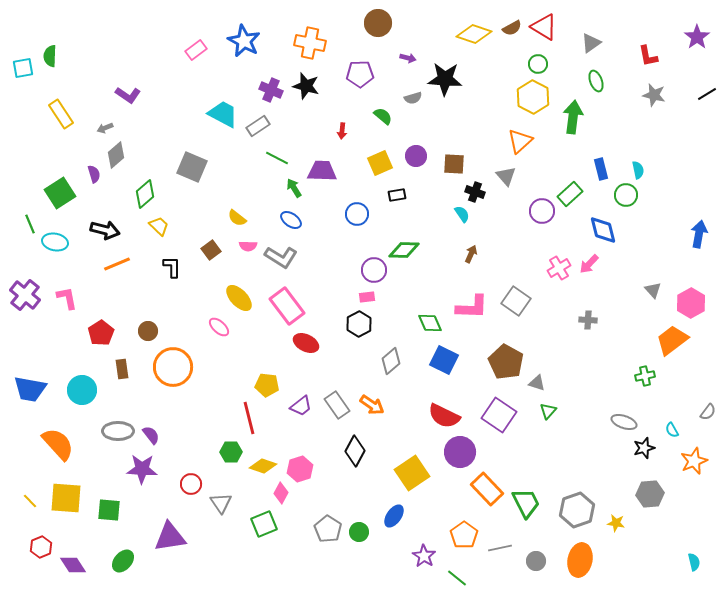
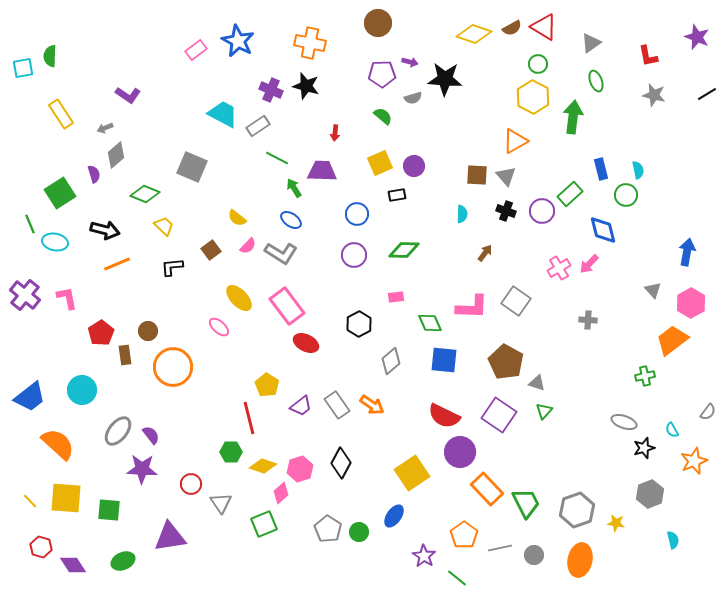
purple star at (697, 37): rotated 15 degrees counterclockwise
blue star at (244, 41): moved 6 px left
purple arrow at (408, 58): moved 2 px right, 4 px down
purple pentagon at (360, 74): moved 22 px right
red arrow at (342, 131): moved 7 px left, 2 px down
orange triangle at (520, 141): moved 5 px left; rotated 12 degrees clockwise
purple circle at (416, 156): moved 2 px left, 10 px down
brown square at (454, 164): moved 23 px right, 11 px down
black cross at (475, 192): moved 31 px right, 19 px down
green diamond at (145, 194): rotated 64 degrees clockwise
cyan semicircle at (462, 214): rotated 36 degrees clockwise
yellow trapezoid at (159, 226): moved 5 px right
blue arrow at (699, 234): moved 12 px left, 18 px down
pink semicircle at (248, 246): rotated 48 degrees counterclockwise
brown arrow at (471, 254): moved 14 px right, 1 px up; rotated 12 degrees clockwise
gray L-shape at (281, 257): moved 4 px up
black L-shape at (172, 267): rotated 95 degrees counterclockwise
purple circle at (374, 270): moved 20 px left, 15 px up
pink rectangle at (367, 297): moved 29 px right
blue square at (444, 360): rotated 20 degrees counterclockwise
brown rectangle at (122, 369): moved 3 px right, 14 px up
yellow pentagon at (267, 385): rotated 25 degrees clockwise
blue trapezoid at (30, 389): moved 8 px down; rotated 48 degrees counterclockwise
green triangle at (548, 411): moved 4 px left
gray ellipse at (118, 431): rotated 52 degrees counterclockwise
orange semicircle at (58, 444): rotated 6 degrees counterclockwise
black diamond at (355, 451): moved 14 px left, 12 px down
pink diamond at (281, 493): rotated 20 degrees clockwise
gray hexagon at (650, 494): rotated 16 degrees counterclockwise
red hexagon at (41, 547): rotated 20 degrees counterclockwise
green ellipse at (123, 561): rotated 25 degrees clockwise
gray circle at (536, 561): moved 2 px left, 6 px up
cyan semicircle at (694, 562): moved 21 px left, 22 px up
